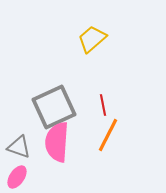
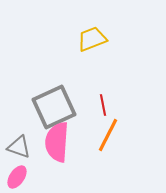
yellow trapezoid: rotated 20 degrees clockwise
